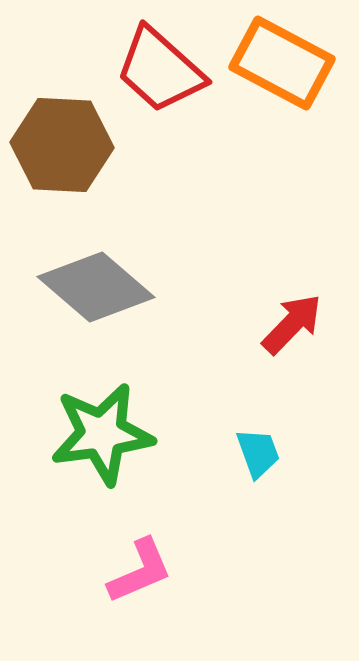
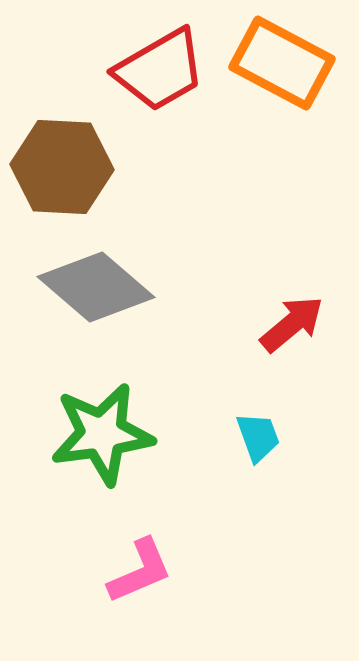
red trapezoid: rotated 72 degrees counterclockwise
brown hexagon: moved 22 px down
red arrow: rotated 6 degrees clockwise
cyan trapezoid: moved 16 px up
